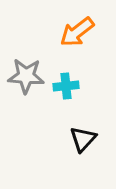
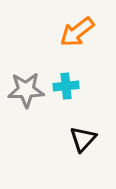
gray star: moved 14 px down; rotated 6 degrees counterclockwise
